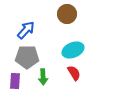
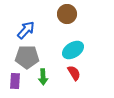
cyan ellipse: rotated 10 degrees counterclockwise
